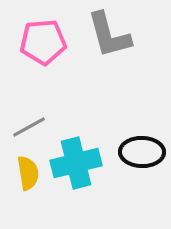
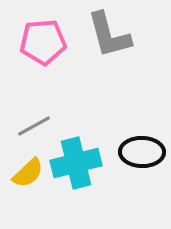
gray line: moved 5 px right, 1 px up
yellow semicircle: rotated 56 degrees clockwise
